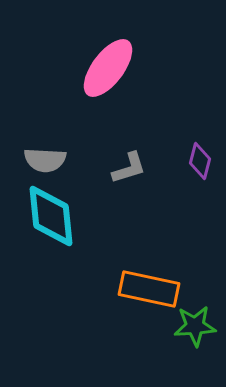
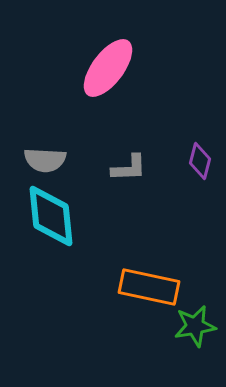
gray L-shape: rotated 15 degrees clockwise
orange rectangle: moved 2 px up
green star: rotated 6 degrees counterclockwise
